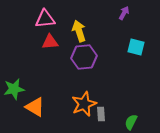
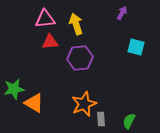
purple arrow: moved 2 px left
yellow arrow: moved 3 px left, 7 px up
purple hexagon: moved 4 px left, 1 px down
orange triangle: moved 1 px left, 4 px up
gray rectangle: moved 5 px down
green semicircle: moved 2 px left, 1 px up
